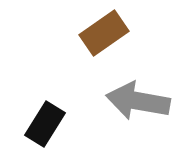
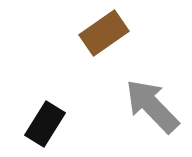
gray arrow: moved 14 px right, 5 px down; rotated 36 degrees clockwise
